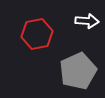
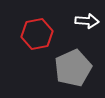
gray pentagon: moved 5 px left, 3 px up
